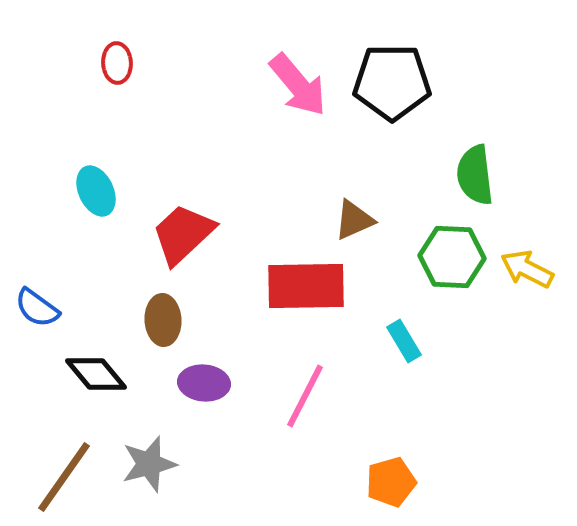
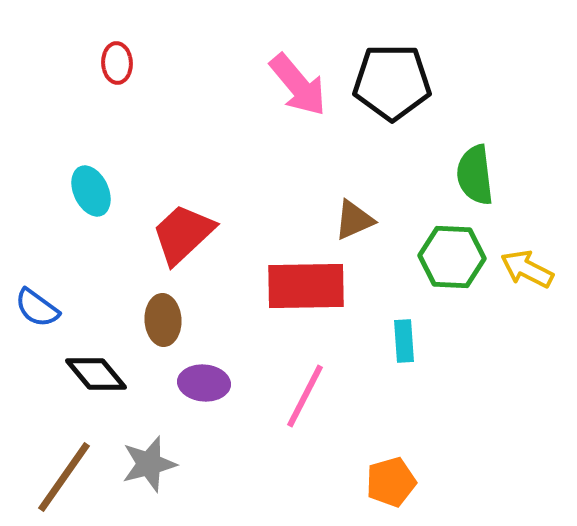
cyan ellipse: moved 5 px left
cyan rectangle: rotated 27 degrees clockwise
